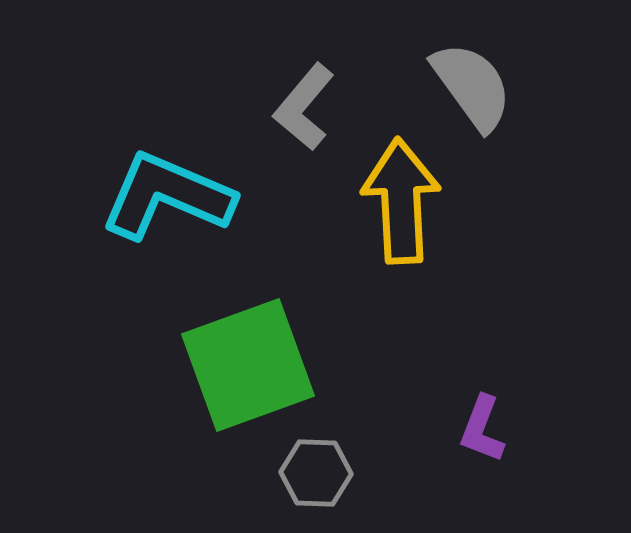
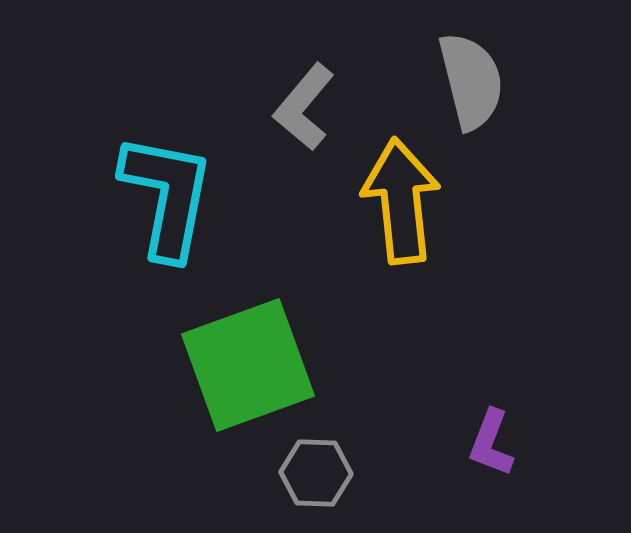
gray semicircle: moved 1 px left, 5 px up; rotated 22 degrees clockwise
cyan L-shape: rotated 78 degrees clockwise
yellow arrow: rotated 3 degrees counterclockwise
purple L-shape: moved 9 px right, 14 px down
